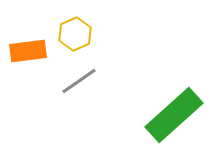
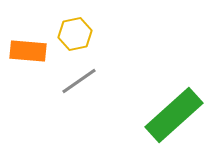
yellow hexagon: rotated 12 degrees clockwise
orange rectangle: rotated 12 degrees clockwise
